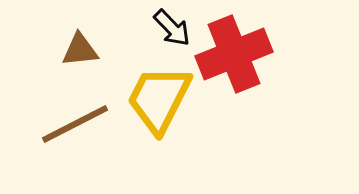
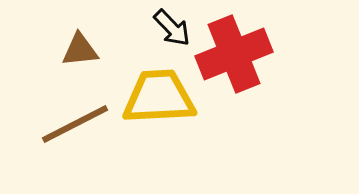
yellow trapezoid: moved 2 px up; rotated 60 degrees clockwise
